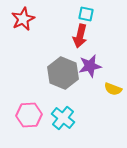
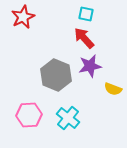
red star: moved 2 px up
red arrow: moved 4 px right, 2 px down; rotated 125 degrees clockwise
gray hexagon: moved 7 px left, 2 px down
cyan cross: moved 5 px right
